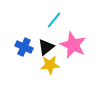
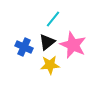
cyan line: moved 1 px left, 1 px up
black triangle: moved 1 px right, 5 px up
